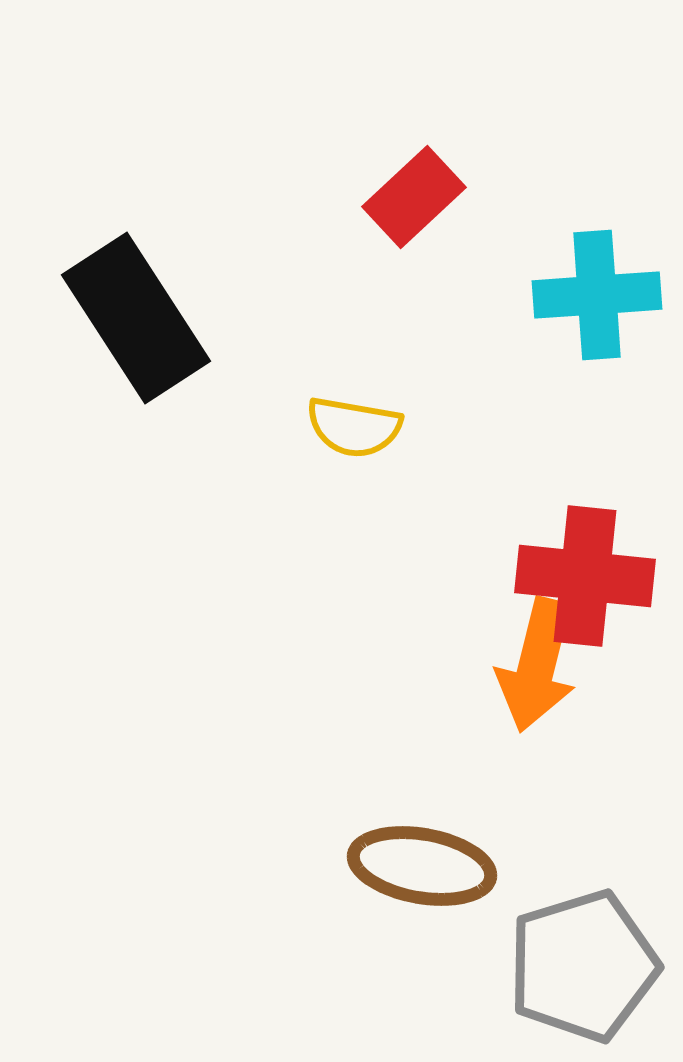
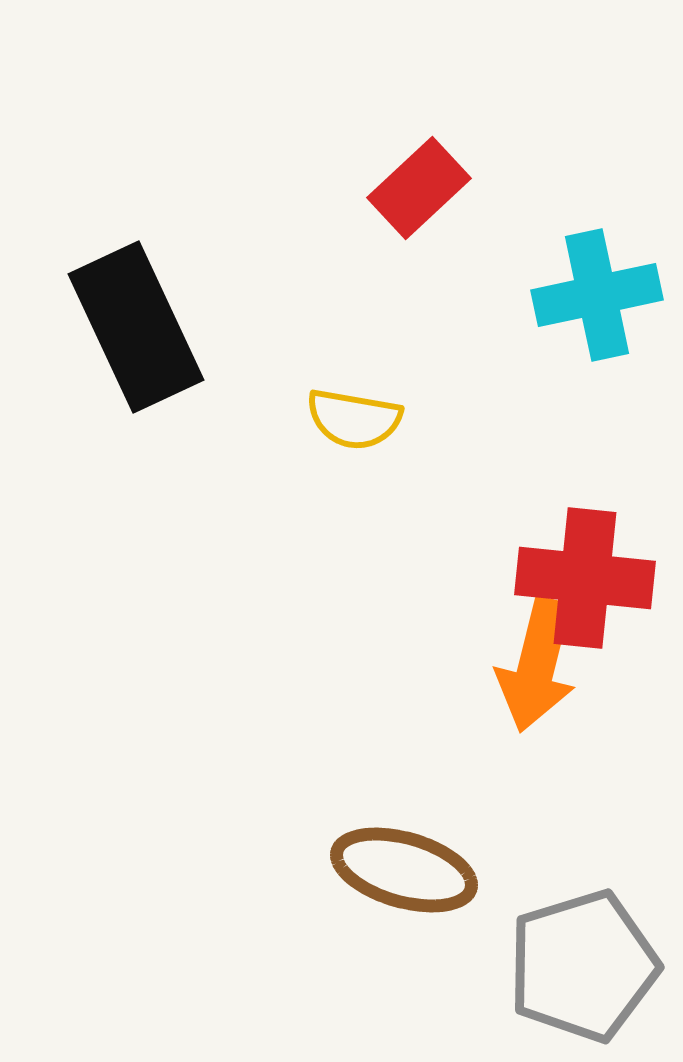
red rectangle: moved 5 px right, 9 px up
cyan cross: rotated 8 degrees counterclockwise
black rectangle: moved 9 px down; rotated 8 degrees clockwise
yellow semicircle: moved 8 px up
red cross: moved 2 px down
brown ellipse: moved 18 px left, 4 px down; rotated 6 degrees clockwise
